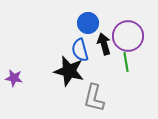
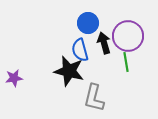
black arrow: moved 1 px up
purple star: rotated 18 degrees counterclockwise
